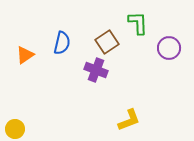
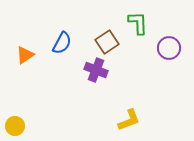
blue semicircle: rotated 15 degrees clockwise
yellow circle: moved 3 px up
